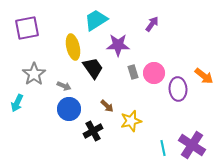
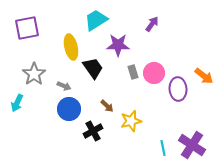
yellow ellipse: moved 2 px left
